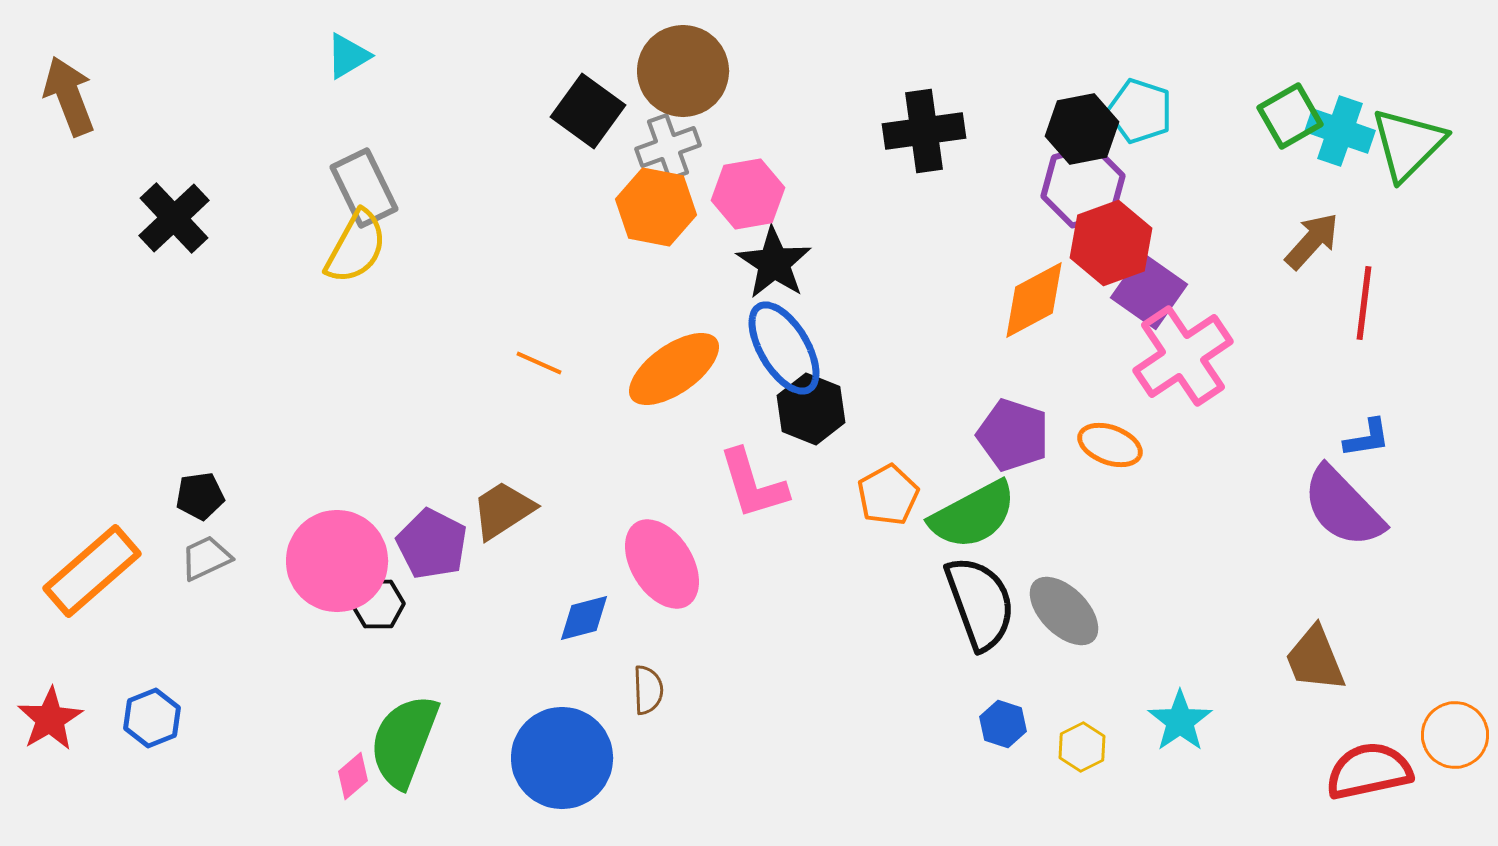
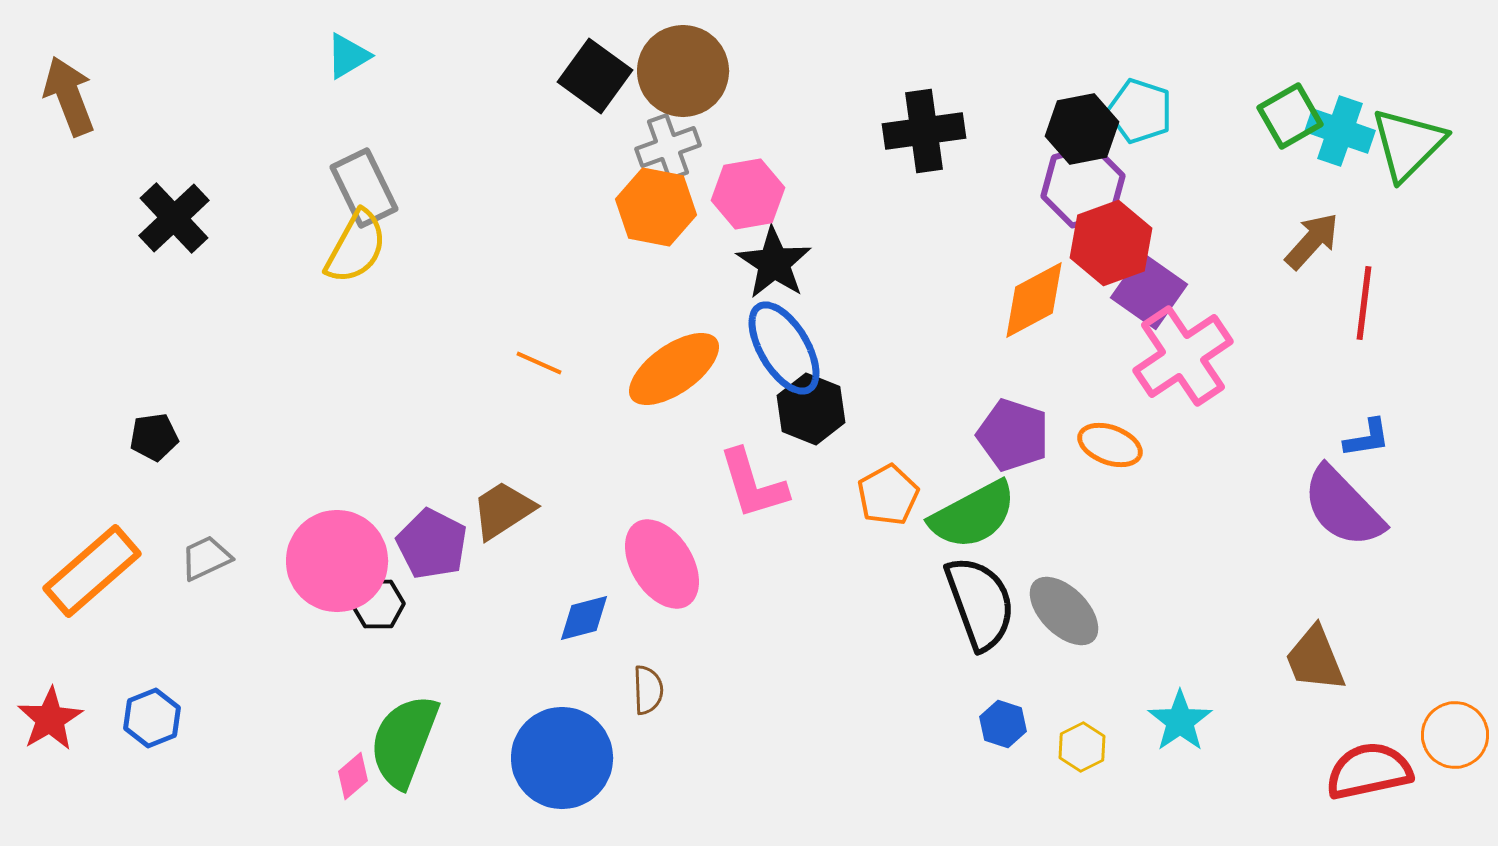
black square at (588, 111): moved 7 px right, 35 px up
black pentagon at (200, 496): moved 46 px left, 59 px up
